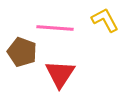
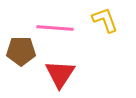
yellow L-shape: rotated 8 degrees clockwise
brown pentagon: moved 1 px left, 1 px up; rotated 20 degrees counterclockwise
